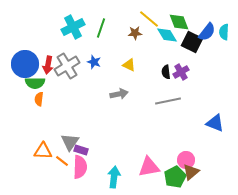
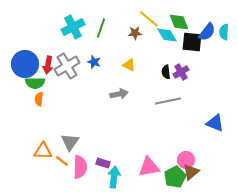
black square: rotated 20 degrees counterclockwise
purple rectangle: moved 22 px right, 13 px down
